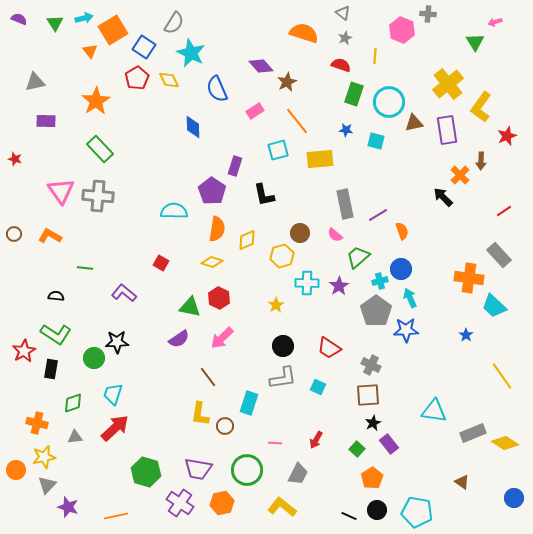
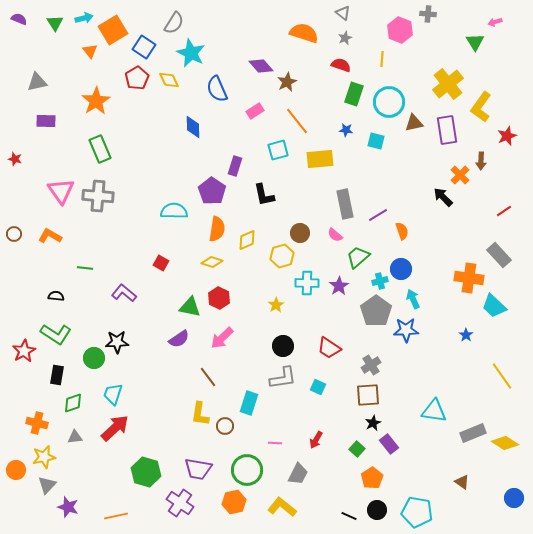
pink hexagon at (402, 30): moved 2 px left
yellow line at (375, 56): moved 7 px right, 3 px down
gray triangle at (35, 82): moved 2 px right
green rectangle at (100, 149): rotated 20 degrees clockwise
cyan arrow at (410, 298): moved 3 px right, 1 px down
gray cross at (371, 365): rotated 30 degrees clockwise
black rectangle at (51, 369): moved 6 px right, 6 px down
orange hexagon at (222, 503): moved 12 px right, 1 px up
